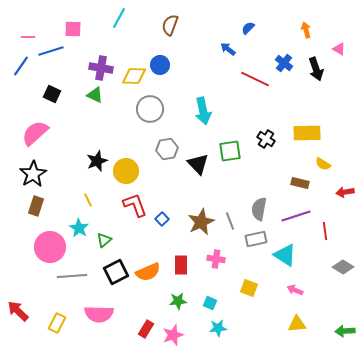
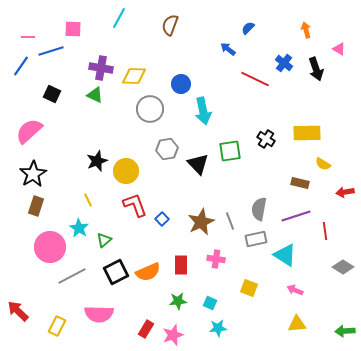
blue circle at (160, 65): moved 21 px right, 19 px down
pink semicircle at (35, 133): moved 6 px left, 2 px up
gray line at (72, 276): rotated 24 degrees counterclockwise
yellow rectangle at (57, 323): moved 3 px down
